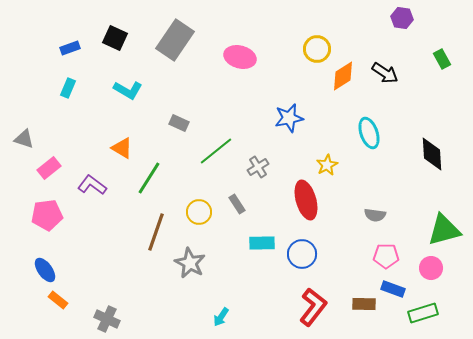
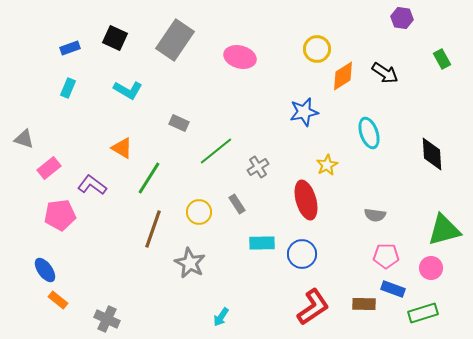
blue star at (289, 118): moved 15 px right, 6 px up
pink pentagon at (47, 215): moved 13 px right
brown line at (156, 232): moved 3 px left, 3 px up
red L-shape at (313, 307): rotated 18 degrees clockwise
